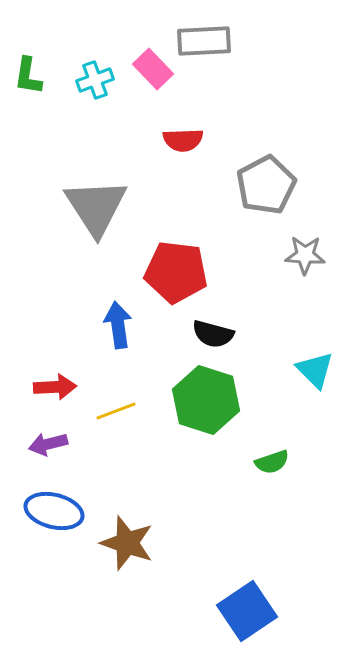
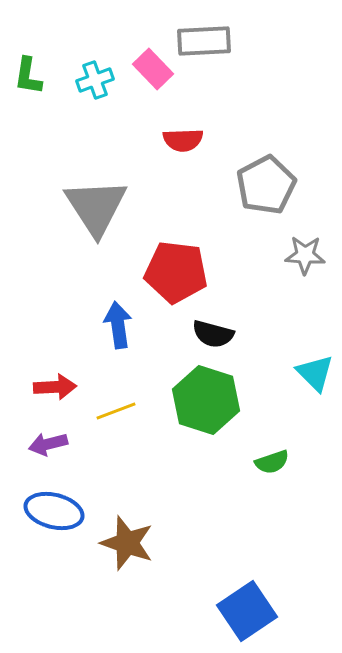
cyan triangle: moved 3 px down
